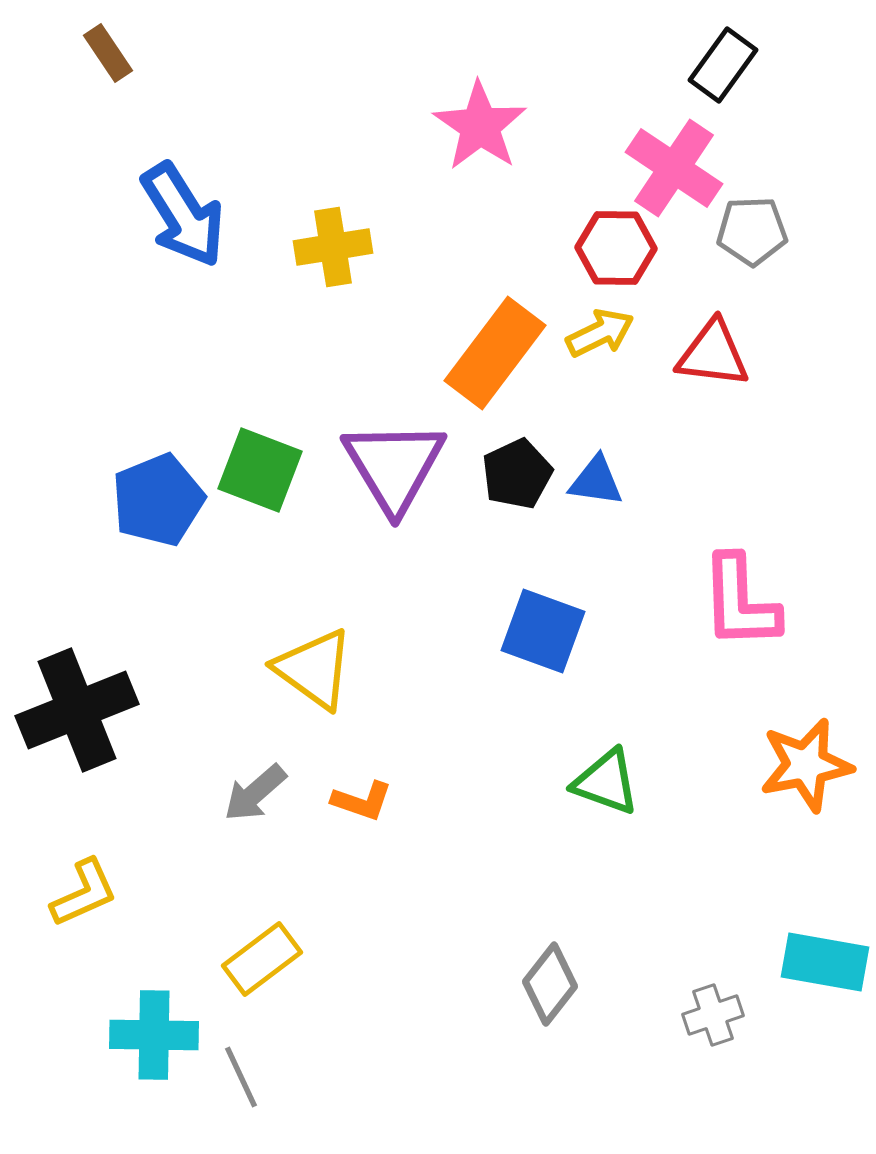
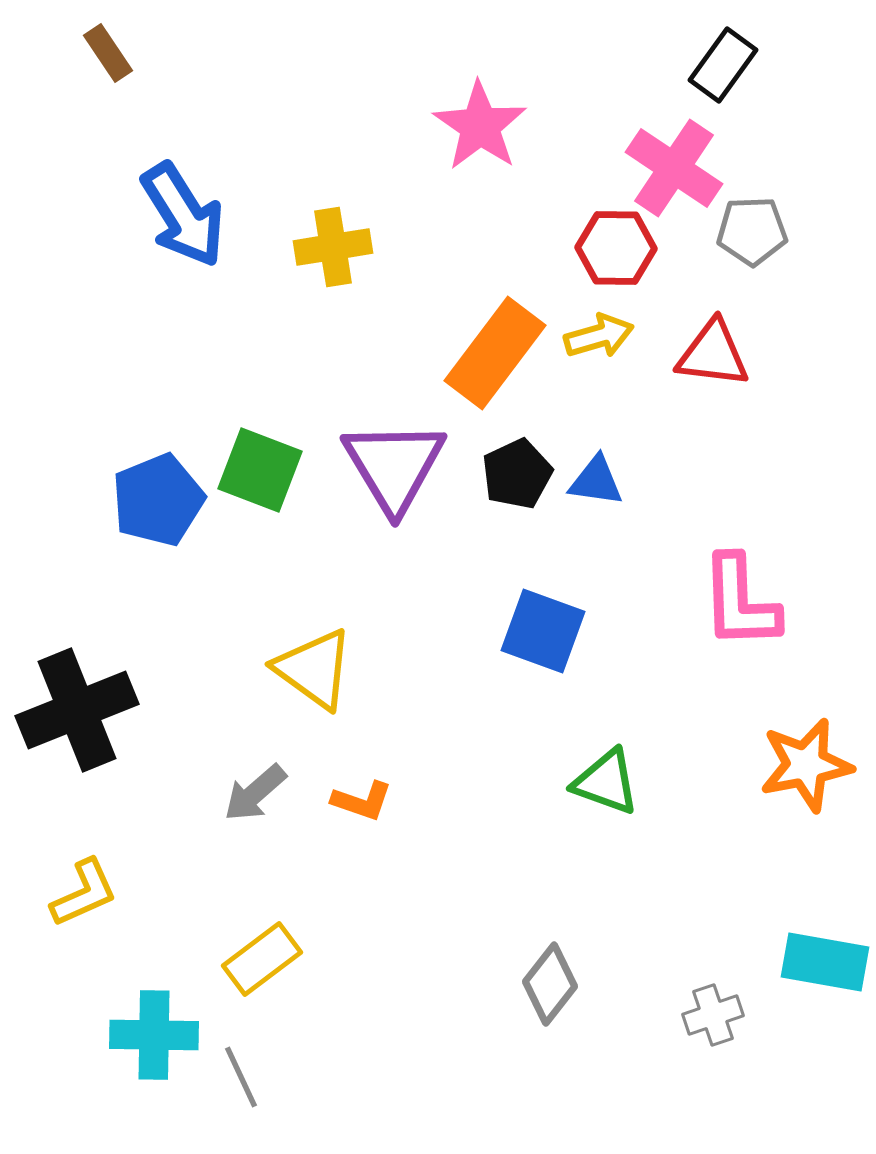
yellow arrow: moved 1 px left, 3 px down; rotated 10 degrees clockwise
